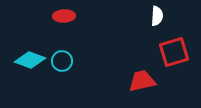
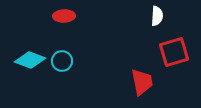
red trapezoid: moved 1 px down; rotated 92 degrees clockwise
